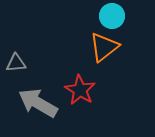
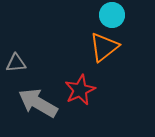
cyan circle: moved 1 px up
red star: rotated 16 degrees clockwise
